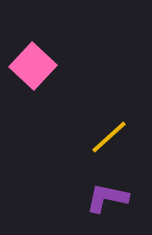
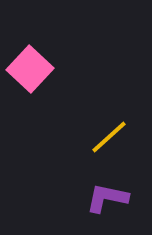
pink square: moved 3 px left, 3 px down
